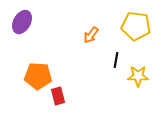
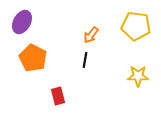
black line: moved 31 px left
orange pentagon: moved 5 px left, 18 px up; rotated 24 degrees clockwise
